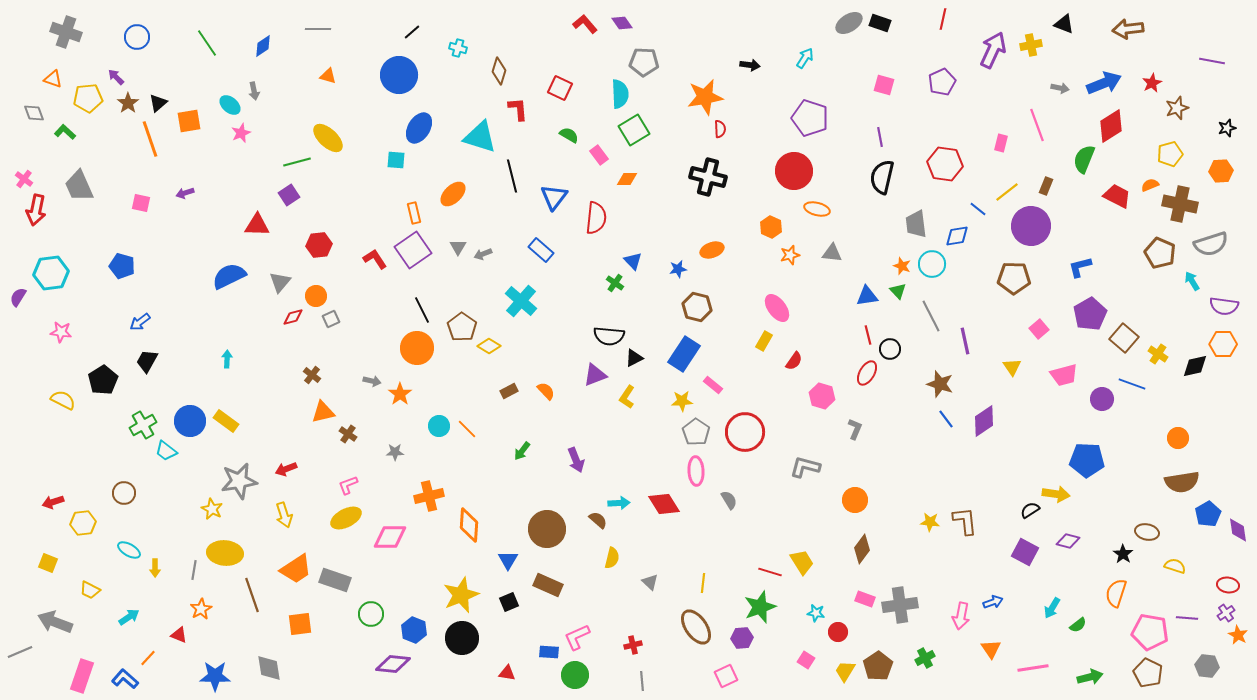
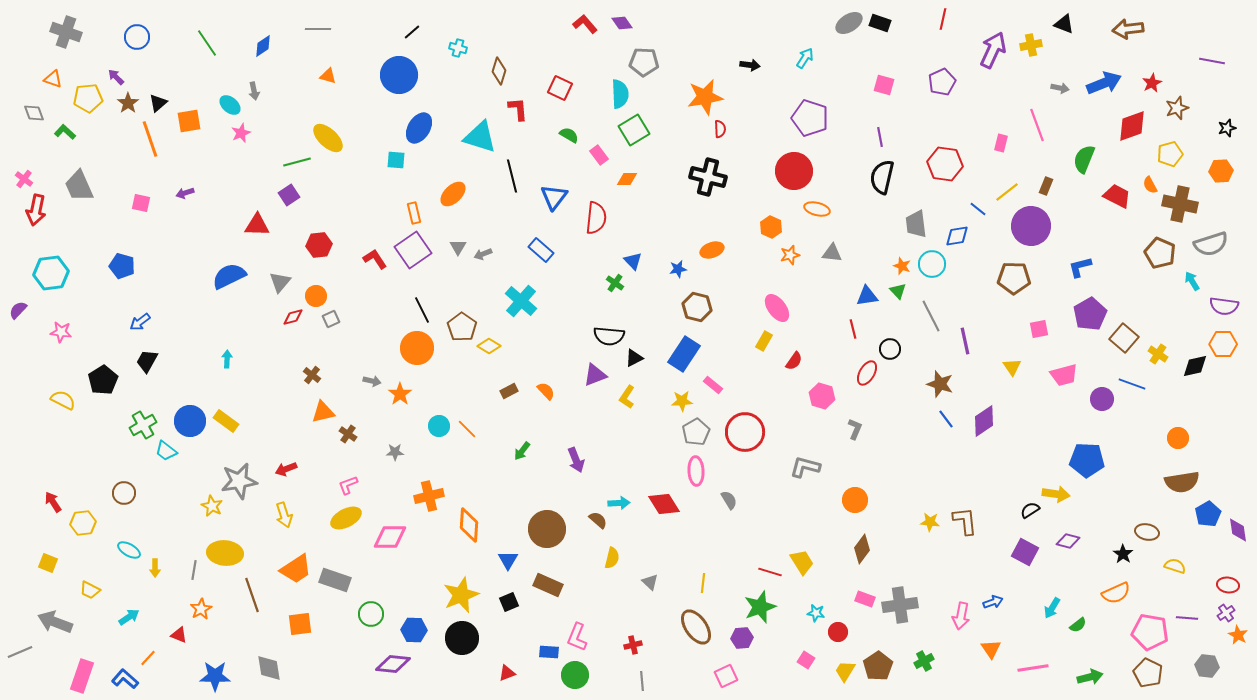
red diamond at (1111, 126): moved 21 px right; rotated 12 degrees clockwise
orange semicircle at (1150, 185): rotated 96 degrees counterclockwise
purple semicircle at (18, 297): moved 13 px down; rotated 12 degrees clockwise
pink square at (1039, 329): rotated 30 degrees clockwise
red line at (868, 335): moved 15 px left, 6 px up
gray pentagon at (696, 432): rotated 8 degrees clockwise
red arrow at (53, 502): rotated 75 degrees clockwise
yellow star at (212, 509): moved 3 px up
orange semicircle at (1116, 593): rotated 132 degrees counterclockwise
blue hexagon at (414, 630): rotated 20 degrees counterclockwise
pink L-shape at (577, 637): rotated 44 degrees counterclockwise
green cross at (925, 658): moved 1 px left, 3 px down
red triangle at (507, 673): rotated 30 degrees counterclockwise
